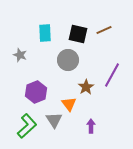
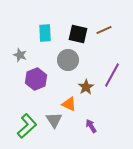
purple hexagon: moved 13 px up
orange triangle: rotated 28 degrees counterclockwise
purple arrow: rotated 32 degrees counterclockwise
